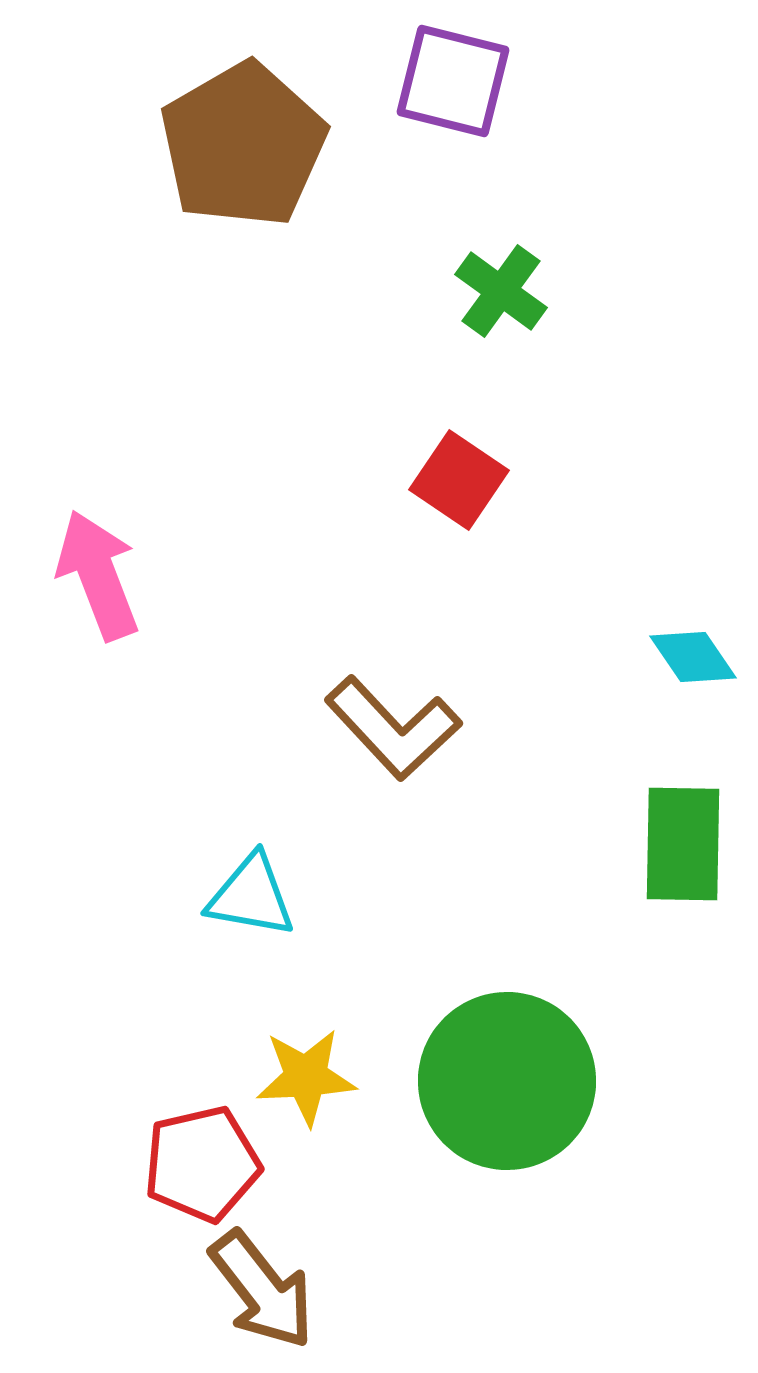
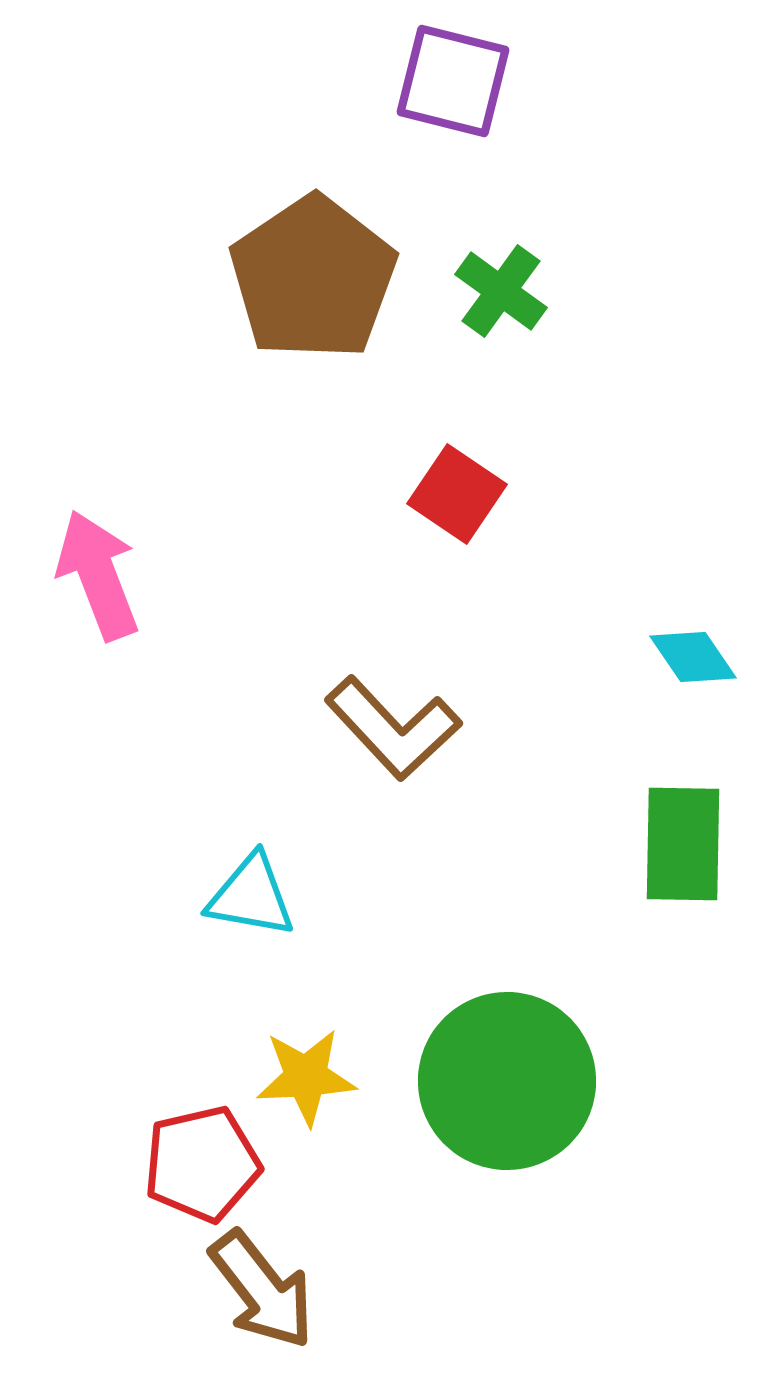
brown pentagon: moved 70 px right, 133 px down; rotated 4 degrees counterclockwise
red square: moved 2 px left, 14 px down
